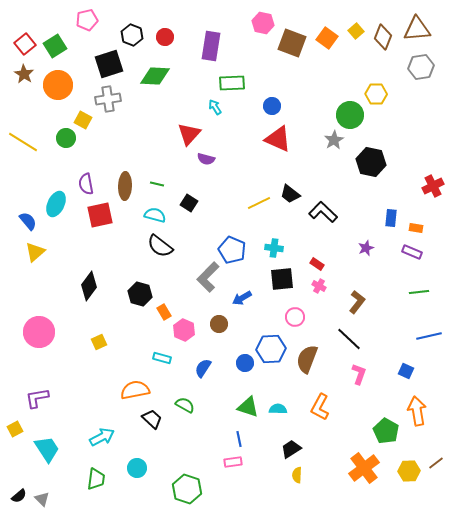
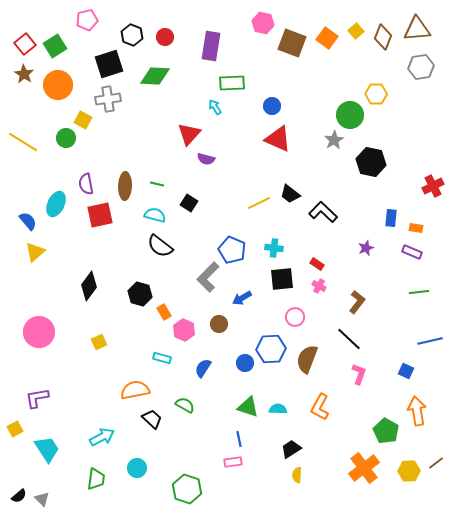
blue line at (429, 336): moved 1 px right, 5 px down
